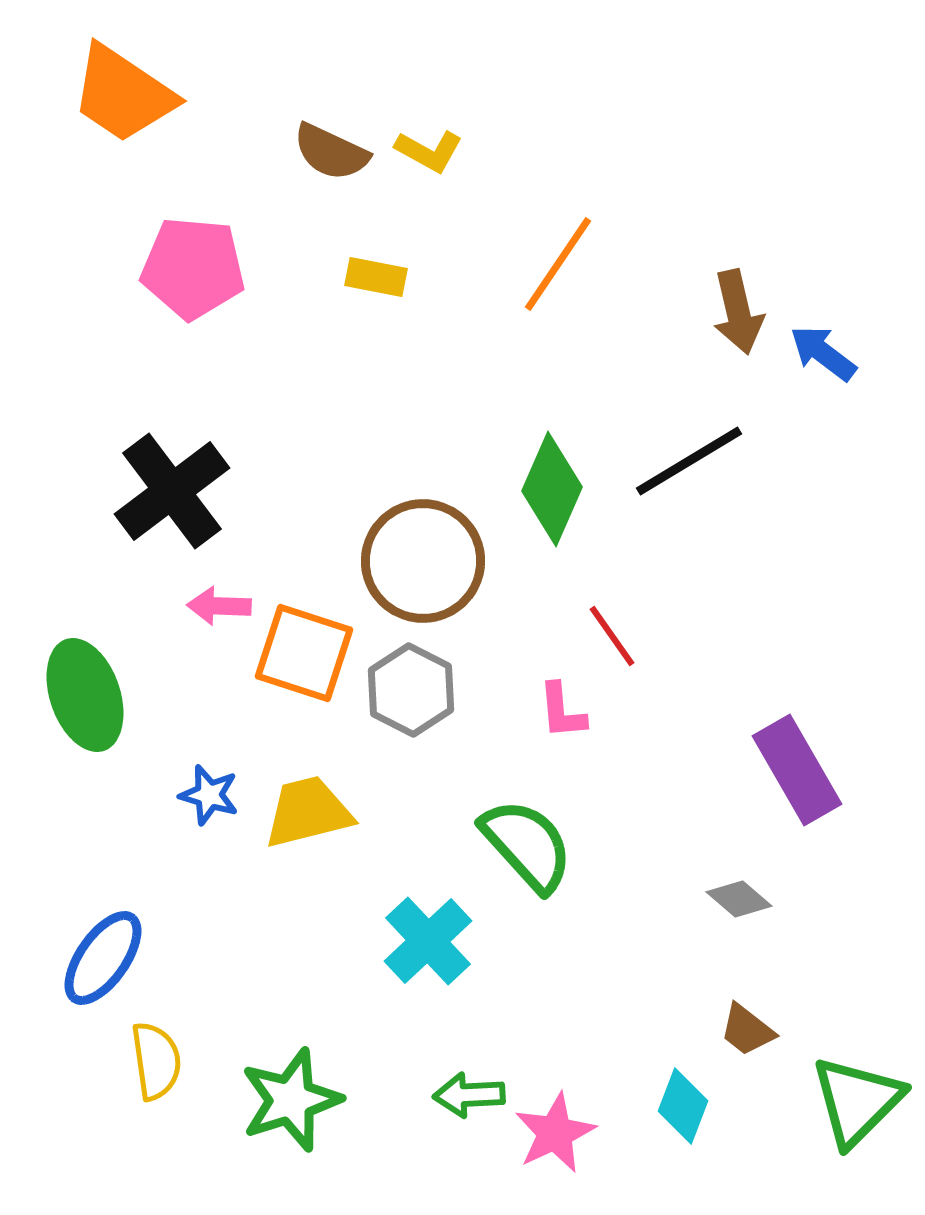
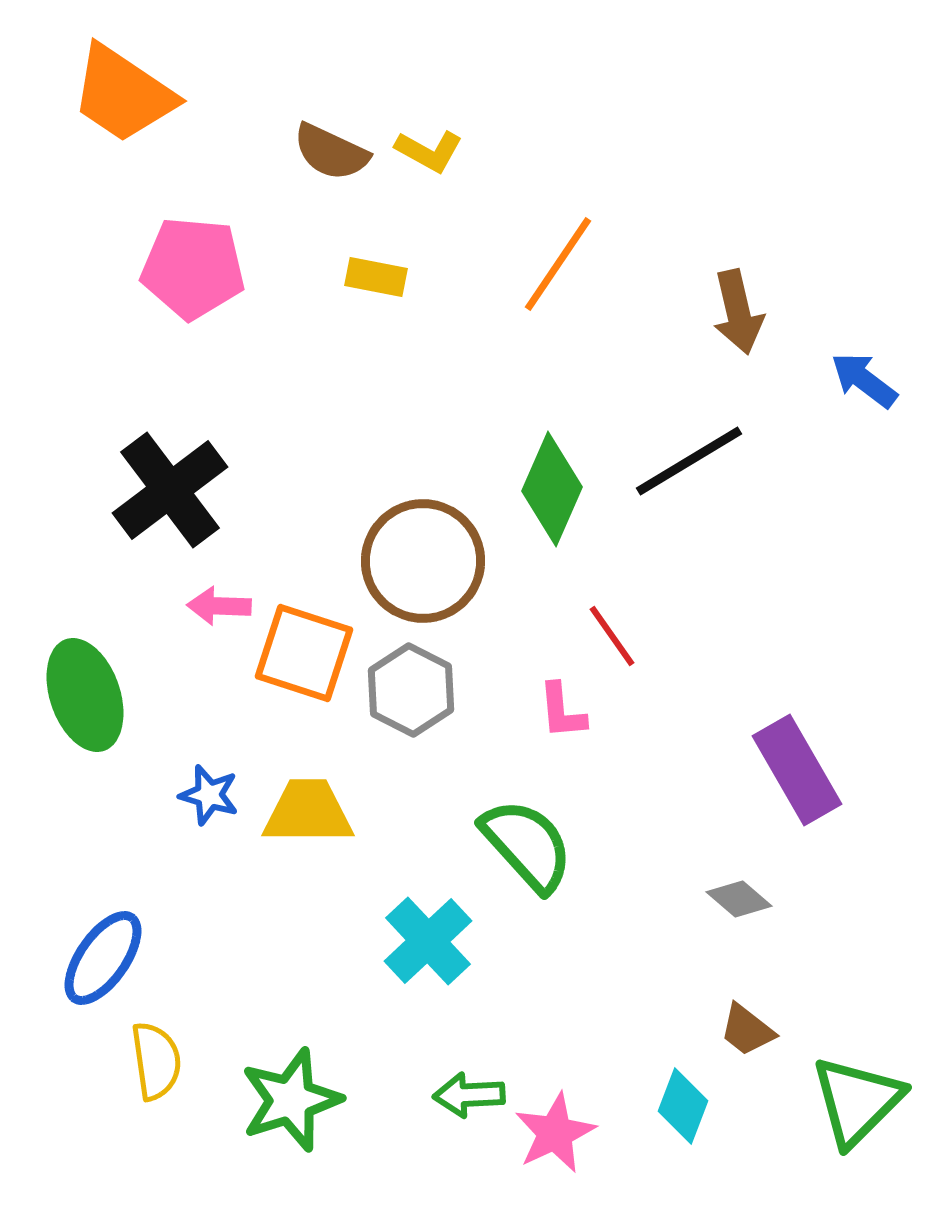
blue arrow: moved 41 px right, 27 px down
black cross: moved 2 px left, 1 px up
yellow trapezoid: rotated 14 degrees clockwise
